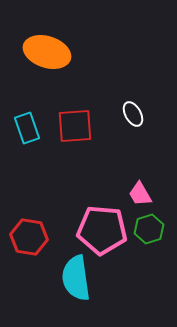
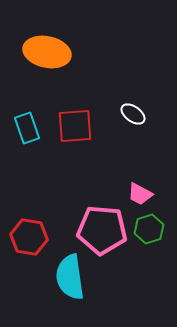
orange ellipse: rotated 6 degrees counterclockwise
white ellipse: rotated 25 degrees counterclockwise
pink trapezoid: rotated 32 degrees counterclockwise
cyan semicircle: moved 6 px left, 1 px up
